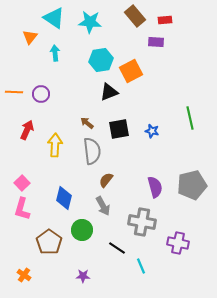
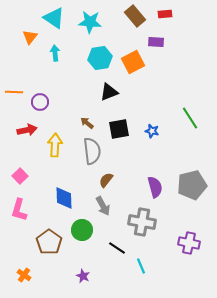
red rectangle: moved 6 px up
cyan hexagon: moved 1 px left, 2 px up
orange square: moved 2 px right, 9 px up
purple circle: moved 1 px left, 8 px down
green line: rotated 20 degrees counterclockwise
red arrow: rotated 54 degrees clockwise
pink square: moved 2 px left, 7 px up
blue diamond: rotated 15 degrees counterclockwise
pink L-shape: moved 3 px left, 1 px down
purple cross: moved 11 px right
purple star: rotated 24 degrees clockwise
